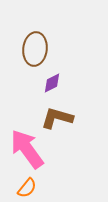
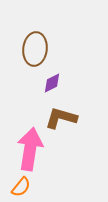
brown L-shape: moved 4 px right
pink arrow: moved 3 px right; rotated 45 degrees clockwise
orange semicircle: moved 6 px left, 1 px up
